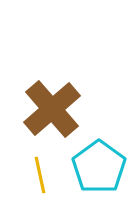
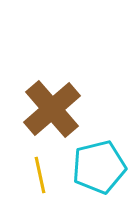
cyan pentagon: rotated 22 degrees clockwise
